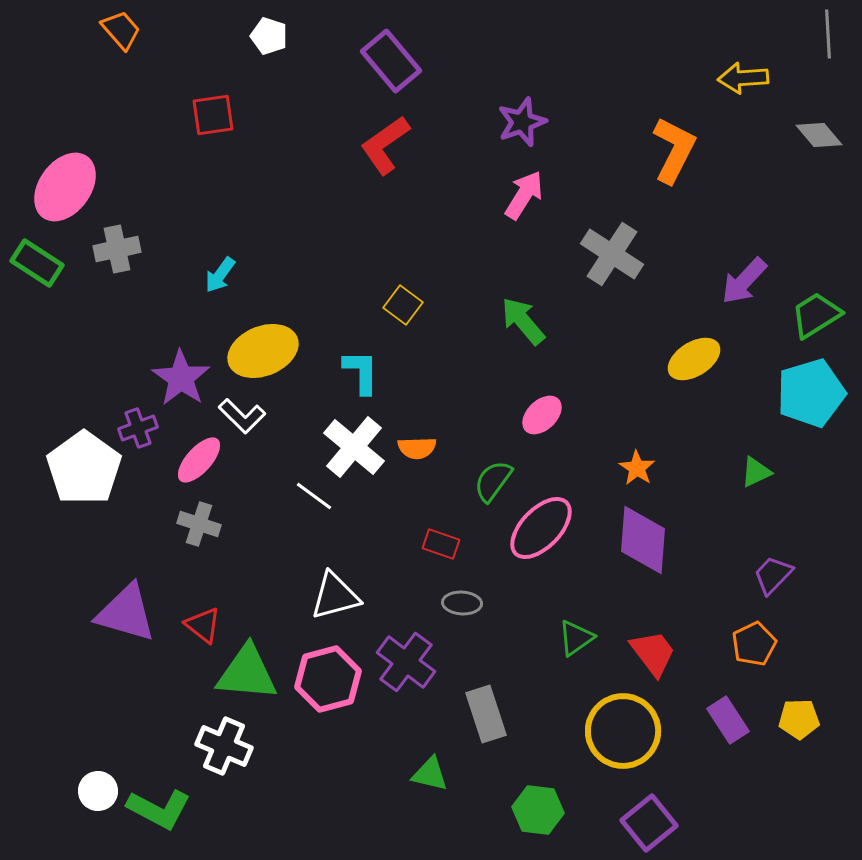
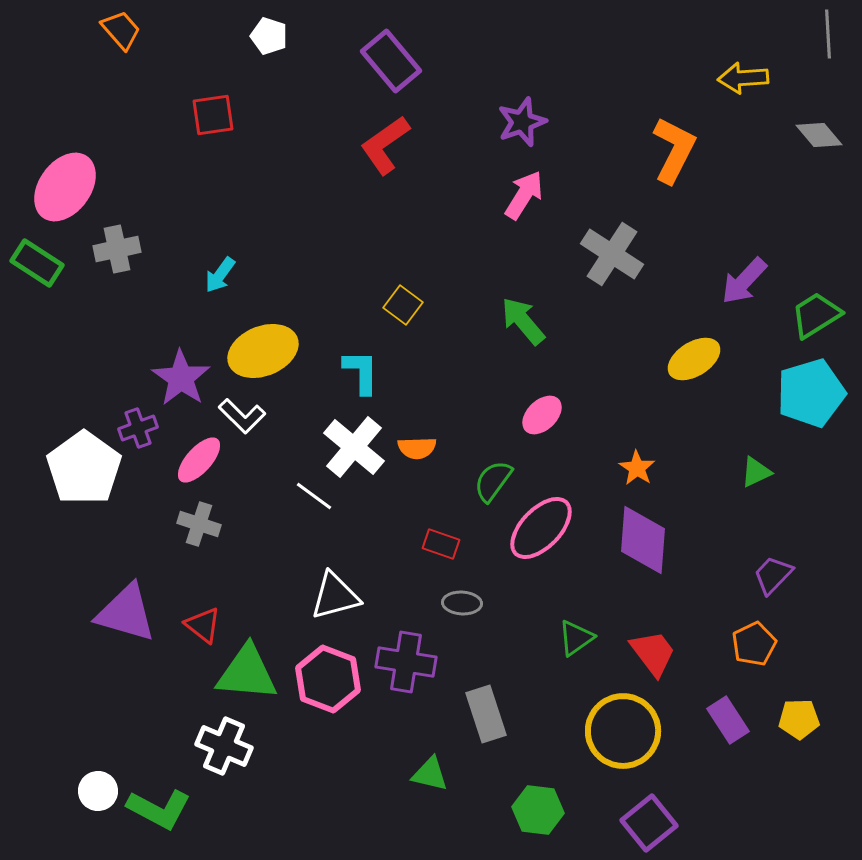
purple cross at (406, 662): rotated 28 degrees counterclockwise
pink hexagon at (328, 679): rotated 24 degrees counterclockwise
